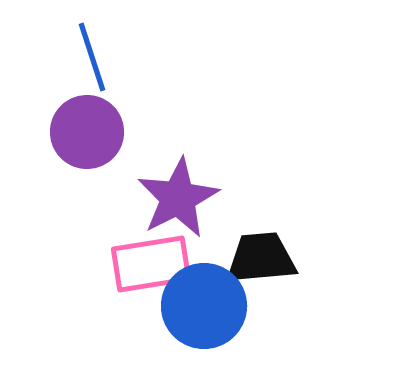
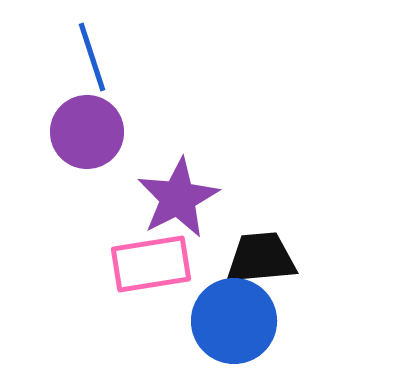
blue circle: moved 30 px right, 15 px down
